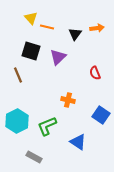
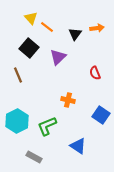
orange line: rotated 24 degrees clockwise
black square: moved 2 px left, 3 px up; rotated 24 degrees clockwise
blue triangle: moved 4 px down
